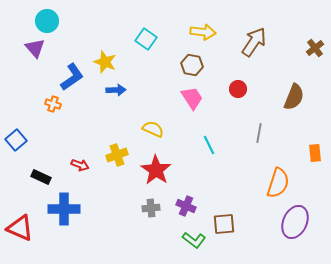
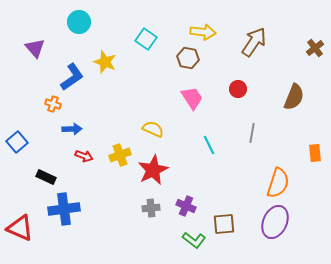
cyan circle: moved 32 px right, 1 px down
brown hexagon: moved 4 px left, 7 px up
blue arrow: moved 44 px left, 39 px down
gray line: moved 7 px left
blue square: moved 1 px right, 2 px down
yellow cross: moved 3 px right
red arrow: moved 4 px right, 9 px up
red star: moved 3 px left; rotated 12 degrees clockwise
black rectangle: moved 5 px right
blue cross: rotated 8 degrees counterclockwise
purple ellipse: moved 20 px left
